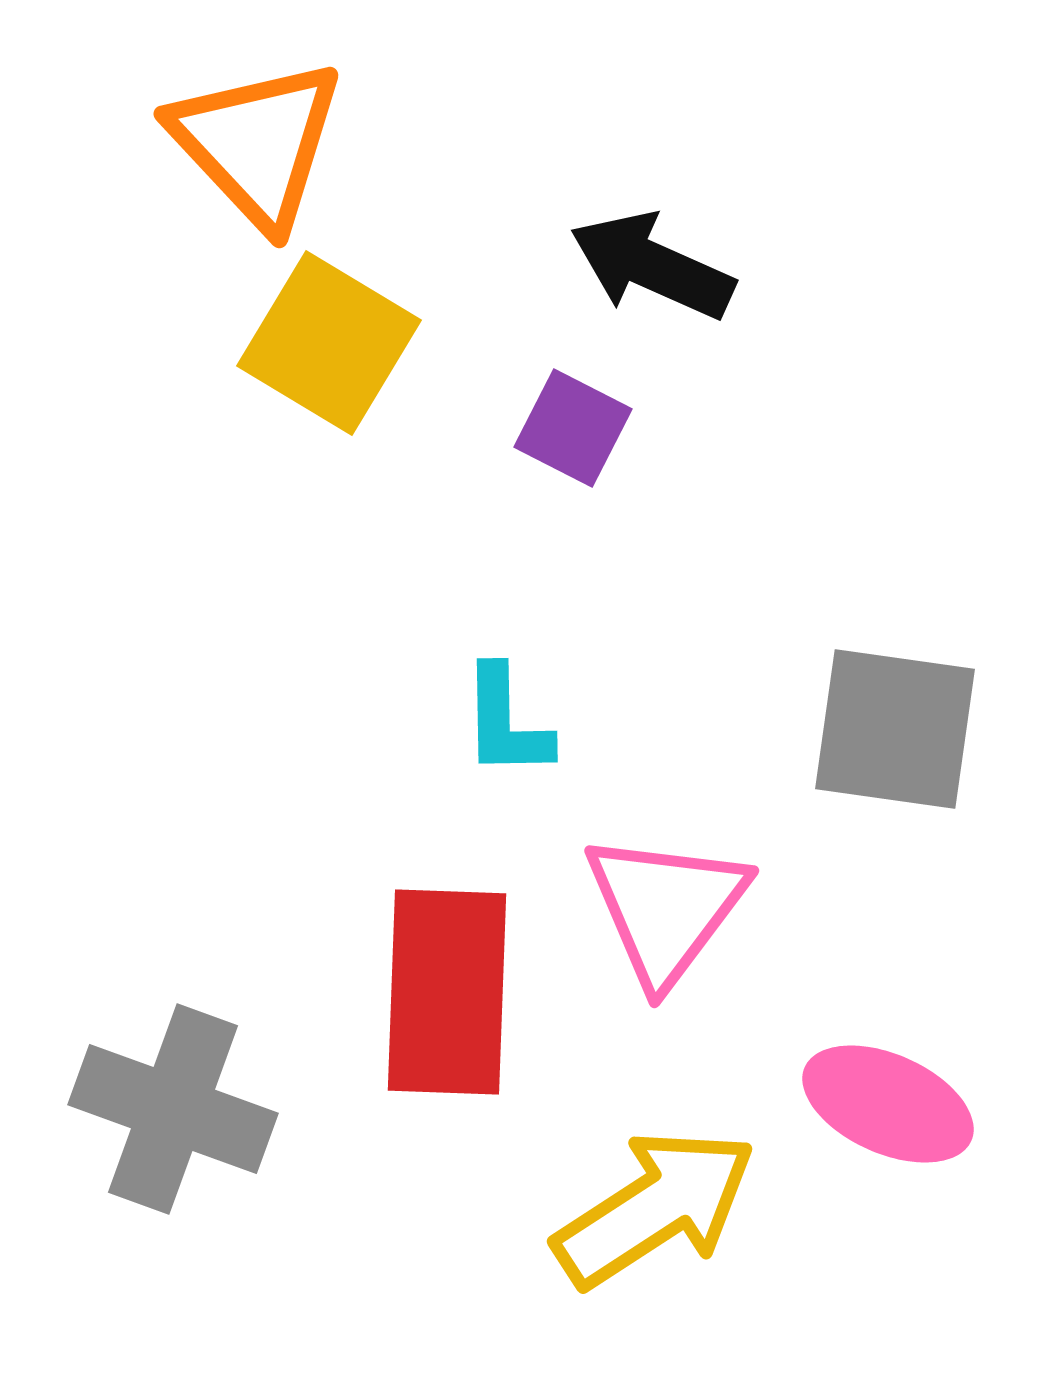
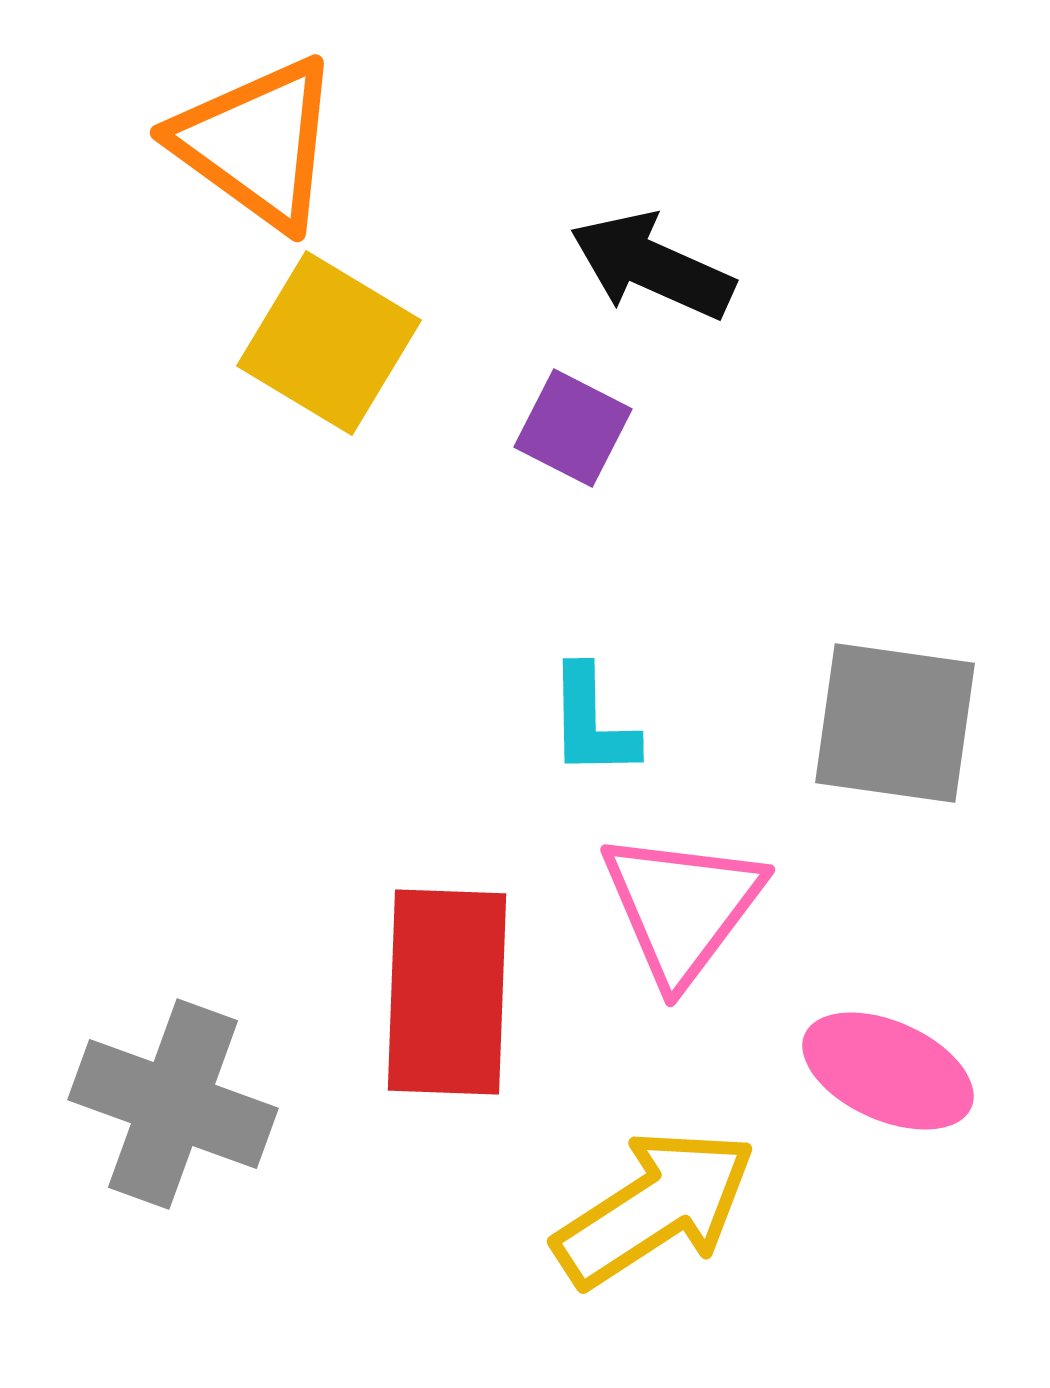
orange triangle: rotated 11 degrees counterclockwise
cyan L-shape: moved 86 px right
gray square: moved 6 px up
pink triangle: moved 16 px right, 1 px up
pink ellipse: moved 33 px up
gray cross: moved 5 px up
